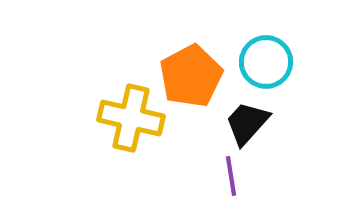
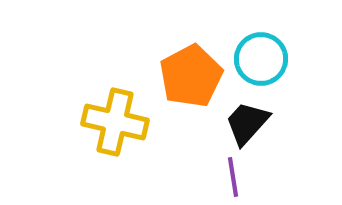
cyan circle: moved 5 px left, 3 px up
yellow cross: moved 16 px left, 4 px down
purple line: moved 2 px right, 1 px down
